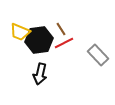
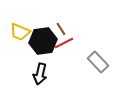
black hexagon: moved 4 px right, 1 px down
gray rectangle: moved 7 px down
